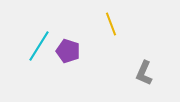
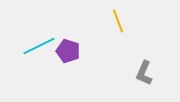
yellow line: moved 7 px right, 3 px up
cyan line: rotated 32 degrees clockwise
